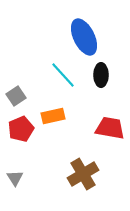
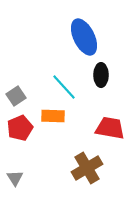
cyan line: moved 1 px right, 12 px down
orange rectangle: rotated 15 degrees clockwise
red pentagon: moved 1 px left, 1 px up
brown cross: moved 4 px right, 6 px up
